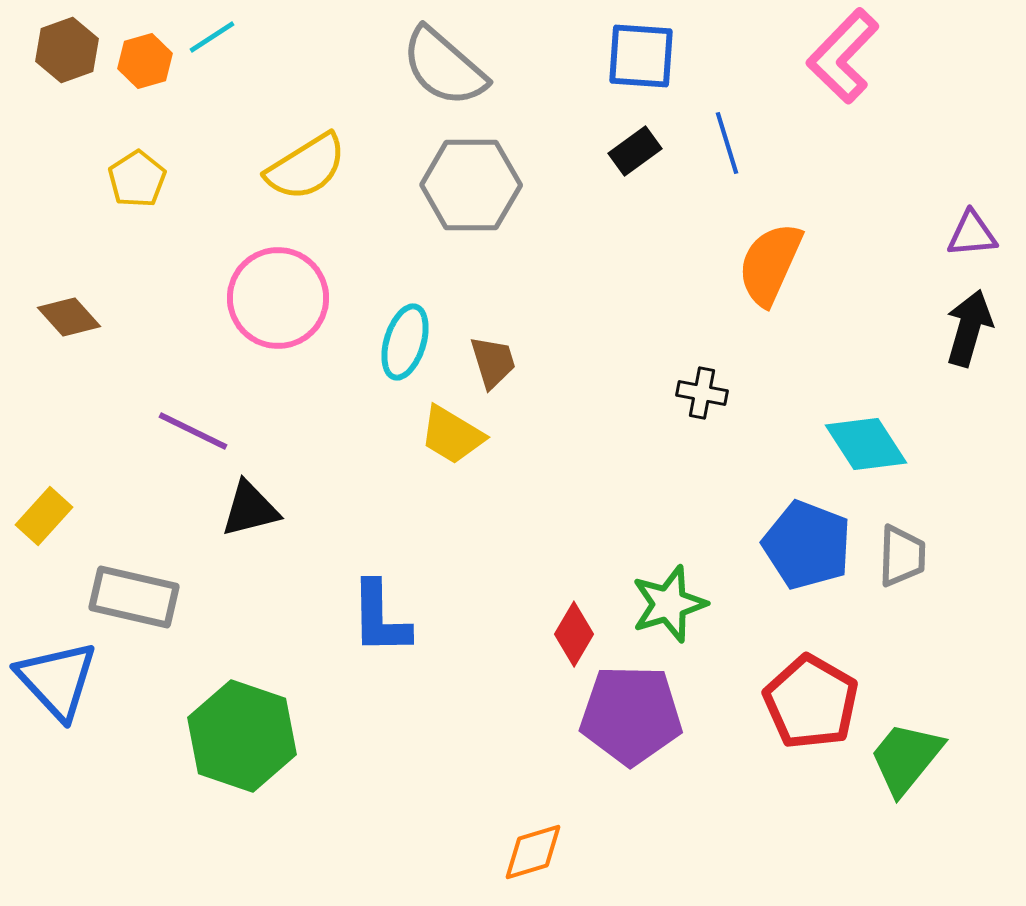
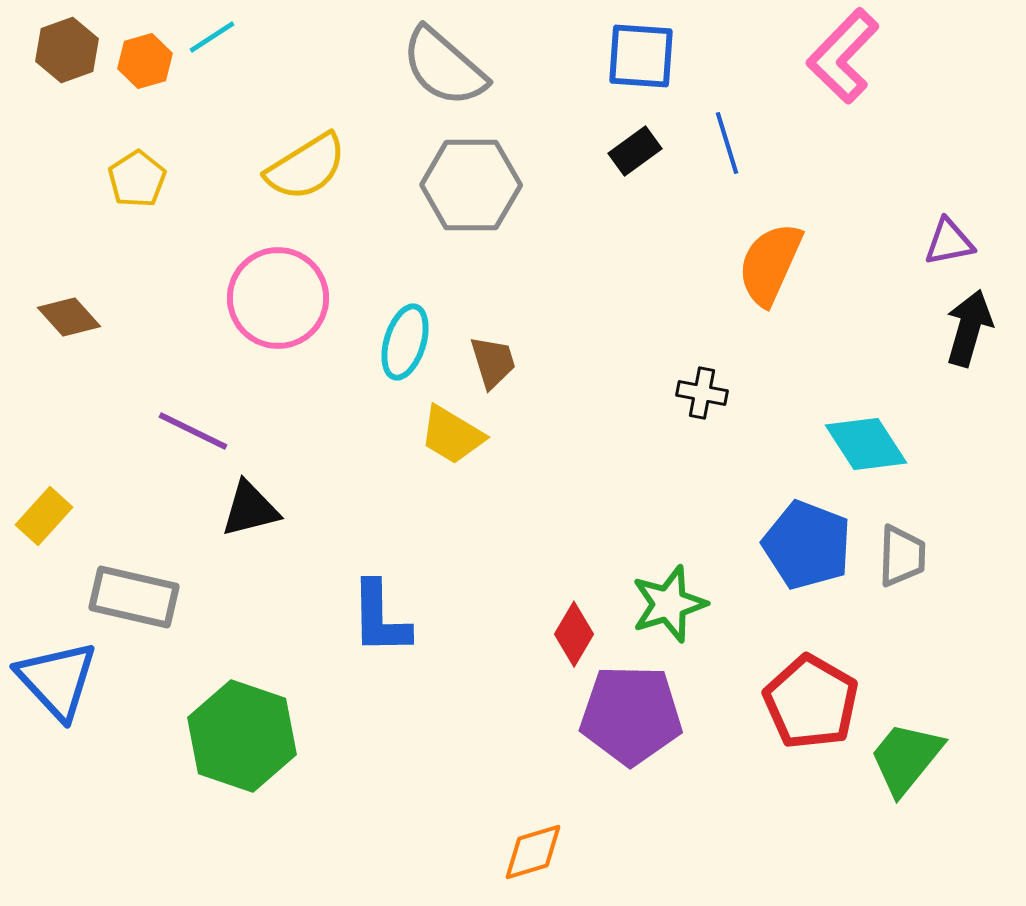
purple triangle: moved 23 px left, 8 px down; rotated 6 degrees counterclockwise
